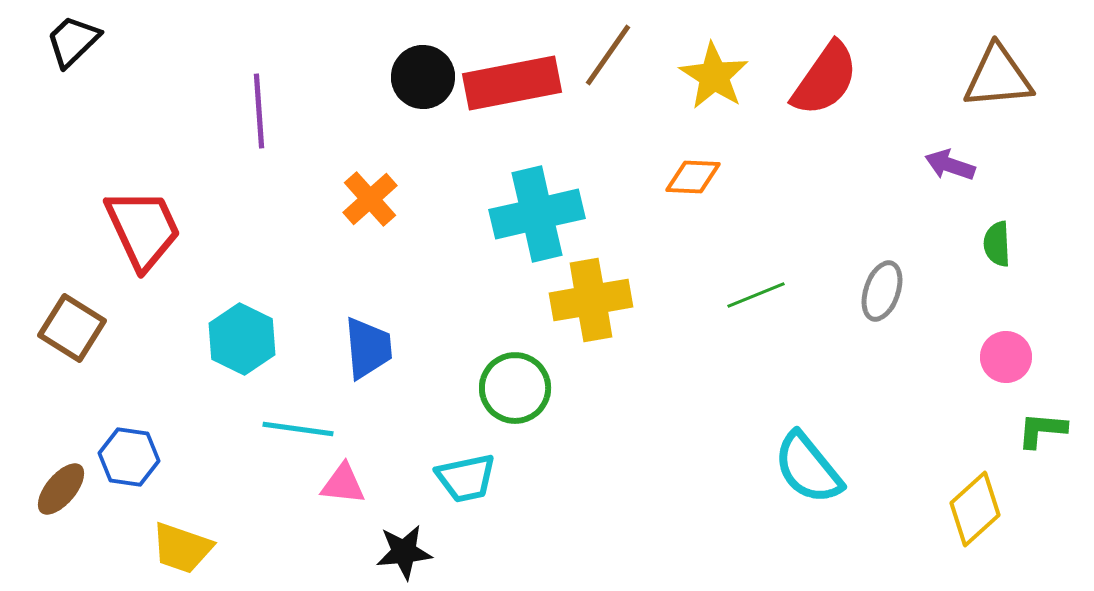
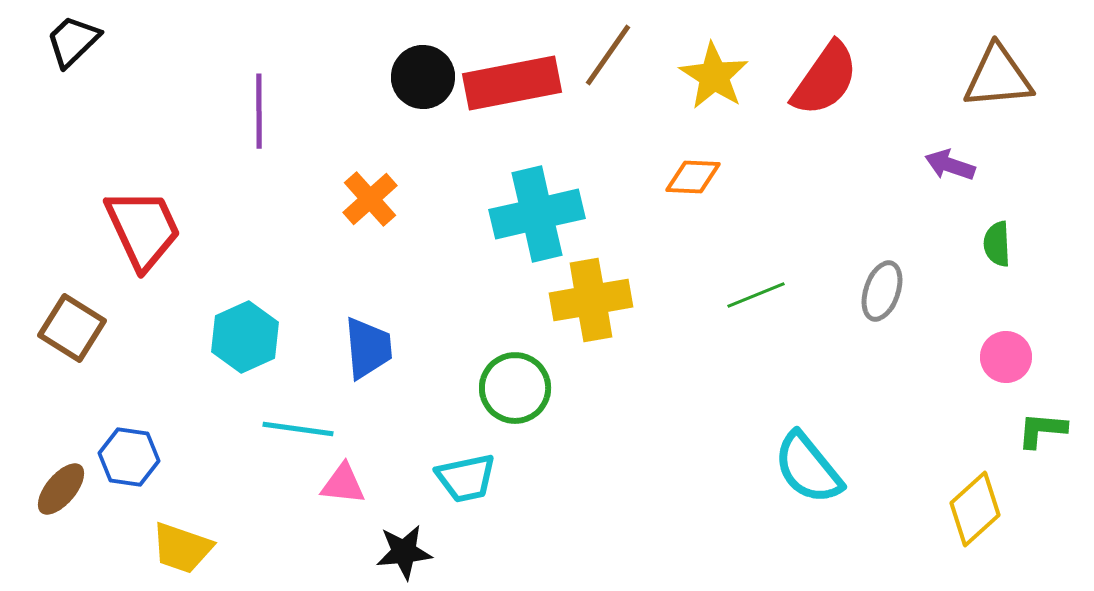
purple line: rotated 4 degrees clockwise
cyan hexagon: moved 3 px right, 2 px up; rotated 10 degrees clockwise
